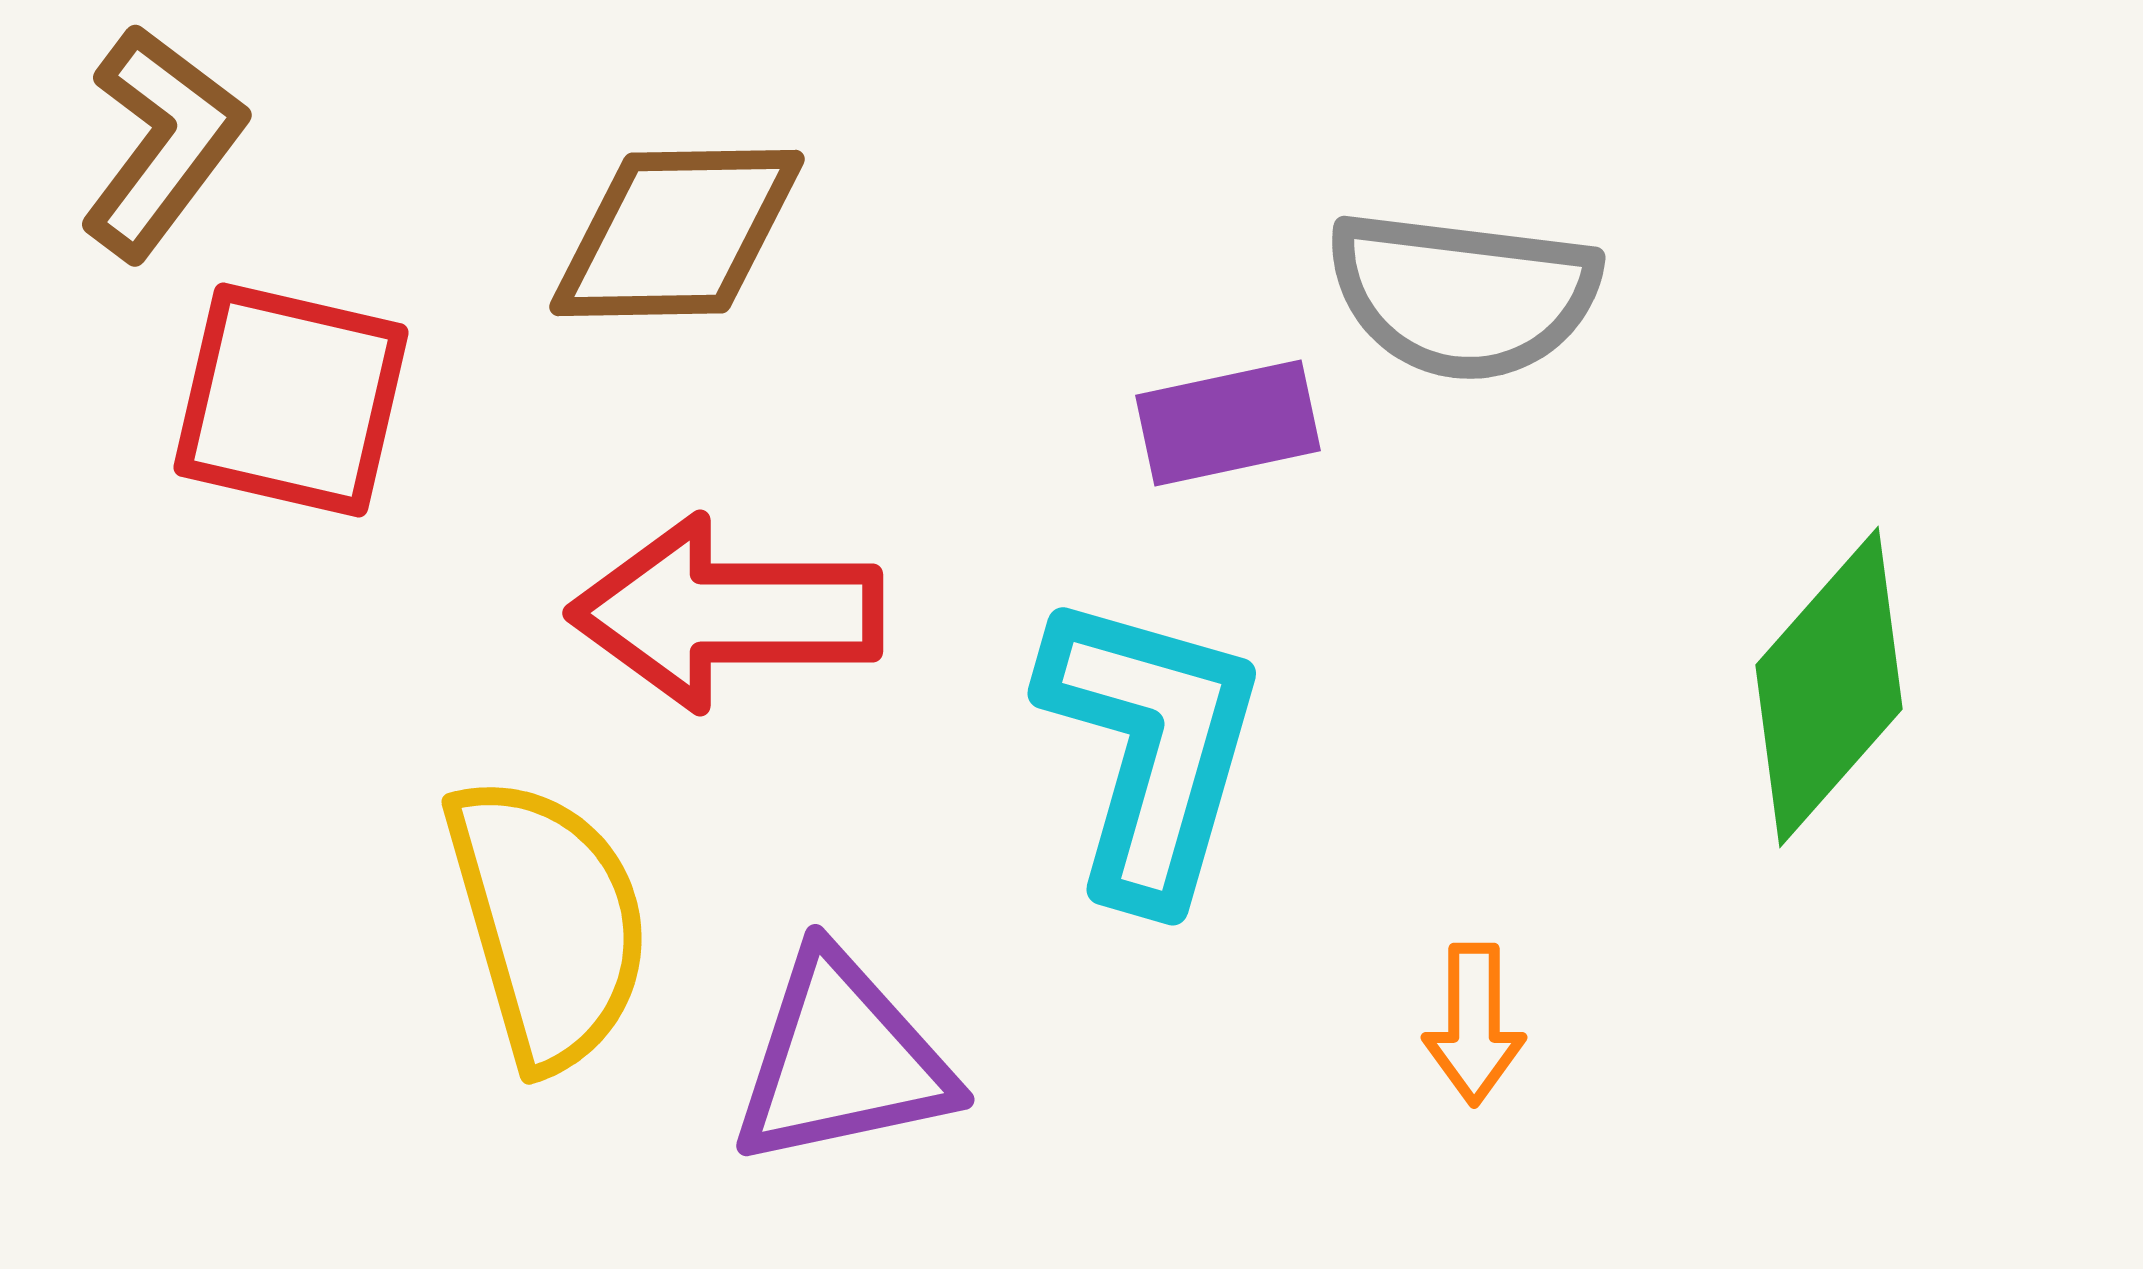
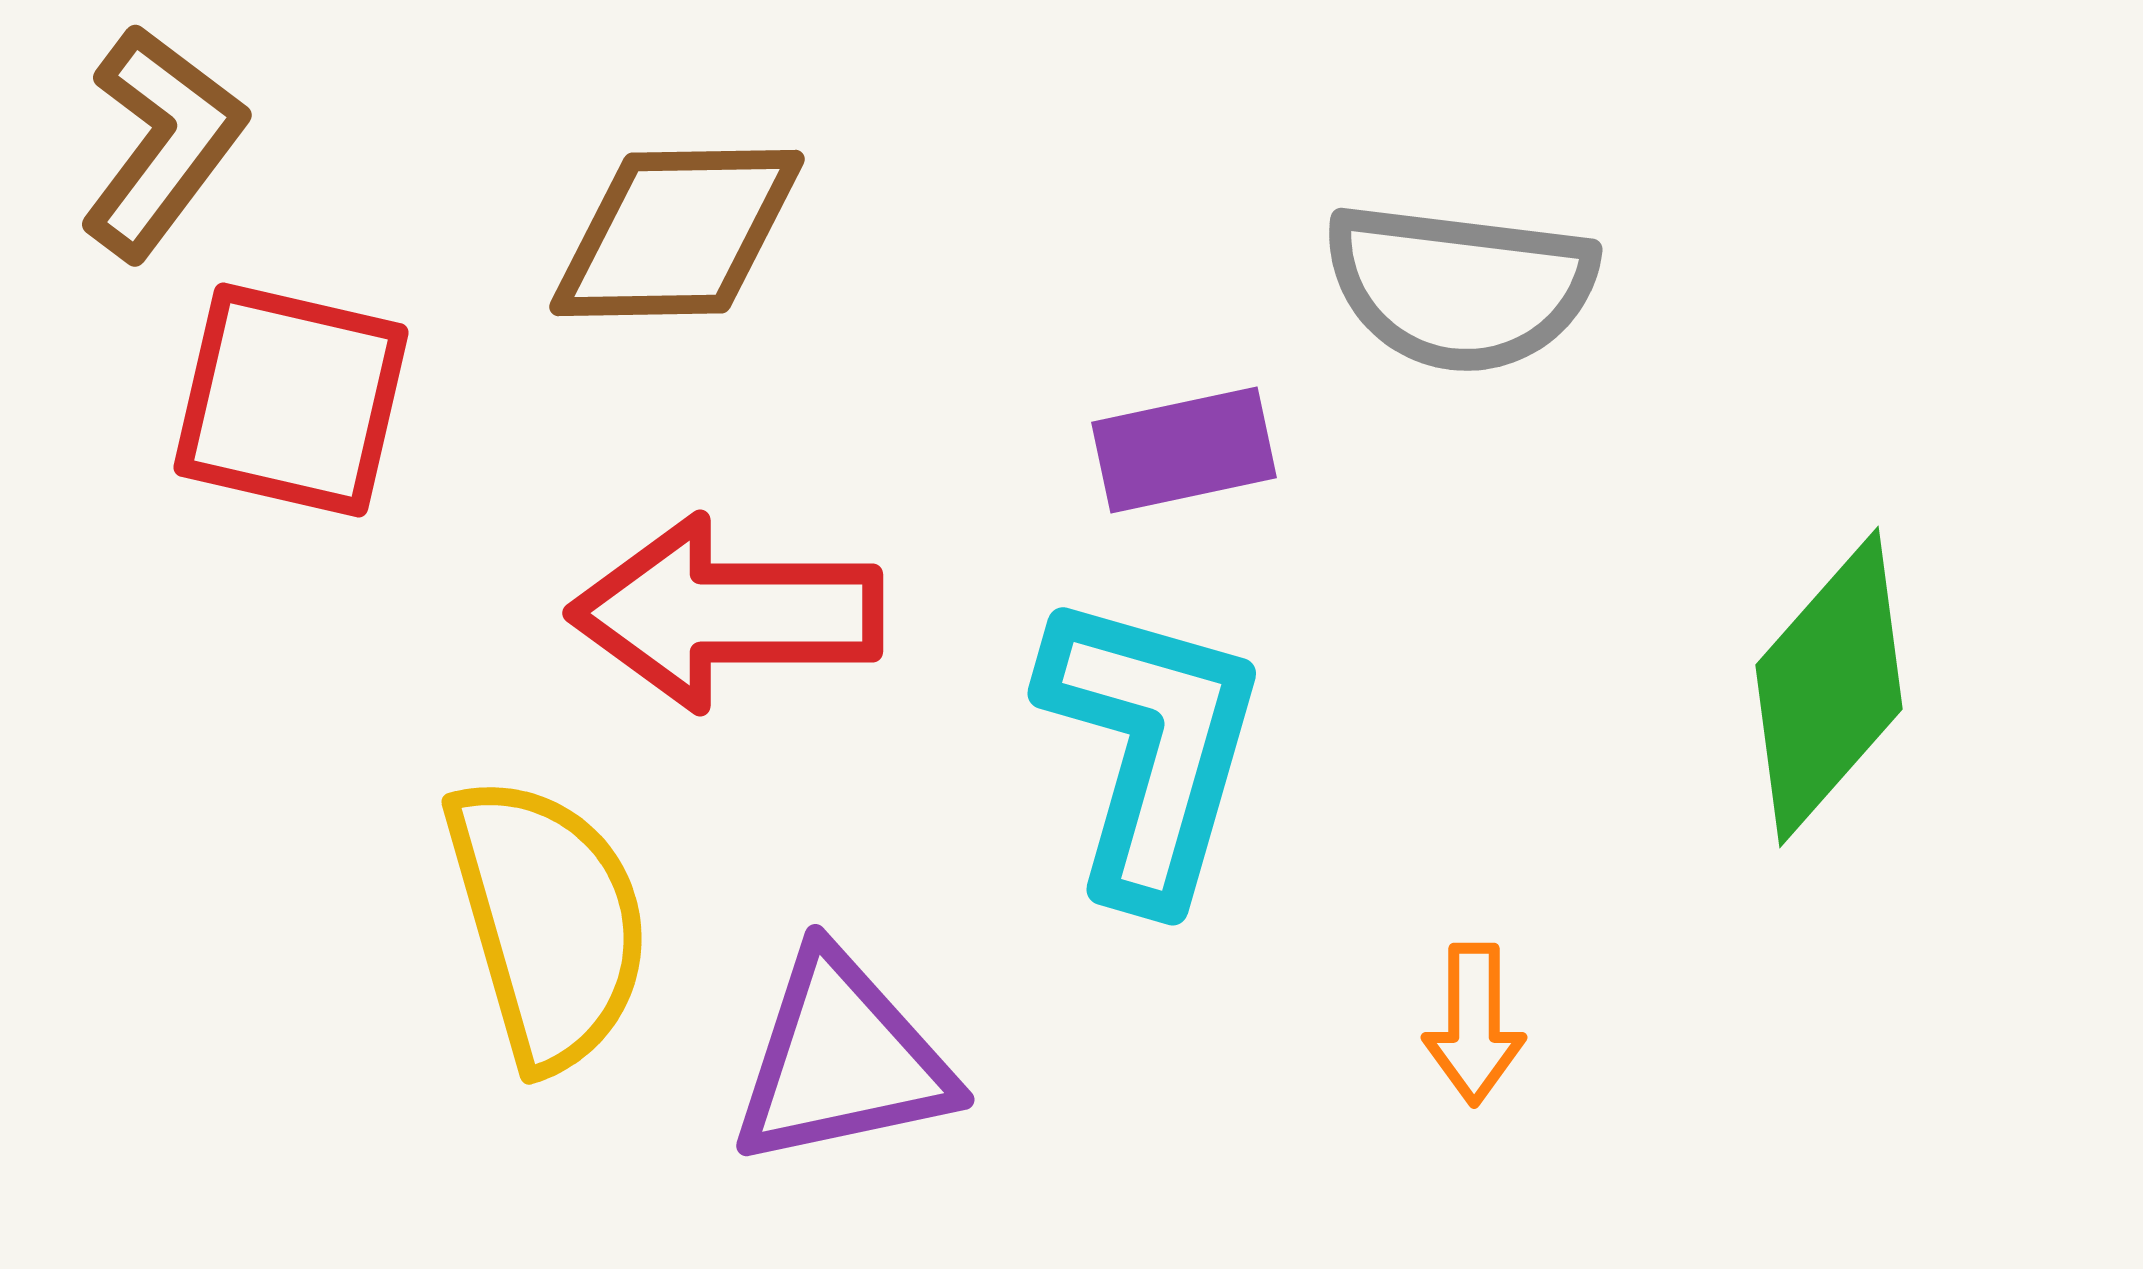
gray semicircle: moved 3 px left, 8 px up
purple rectangle: moved 44 px left, 27 px down
